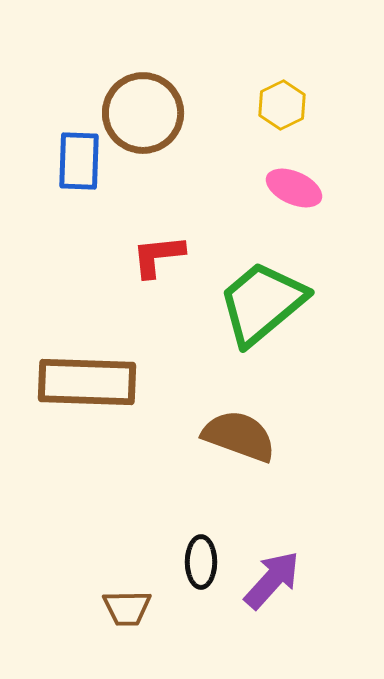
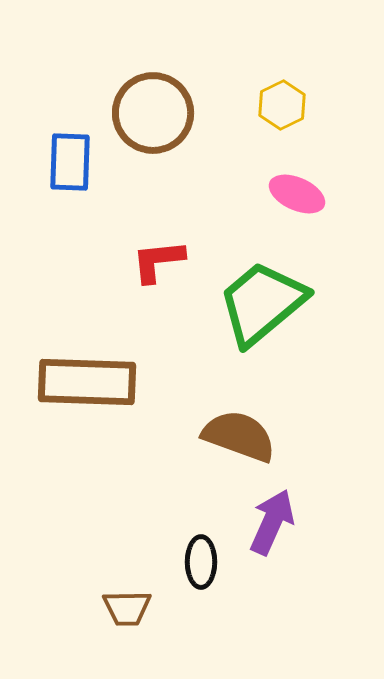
brown circle: moved 10 px right
blue rectangle: moved 9 px left, 1 px down
pink ellipse: moved 3 px right, 6 px down
red L-shape: moved 5 px down
purple arrow: moved 58 px up; rotated 18 degrees counterclockwise
